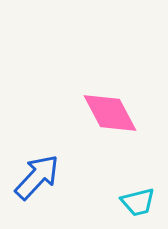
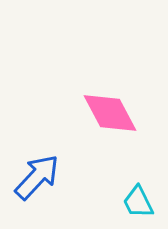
cyan trapezoid: rotated 78 degrees clockwise
